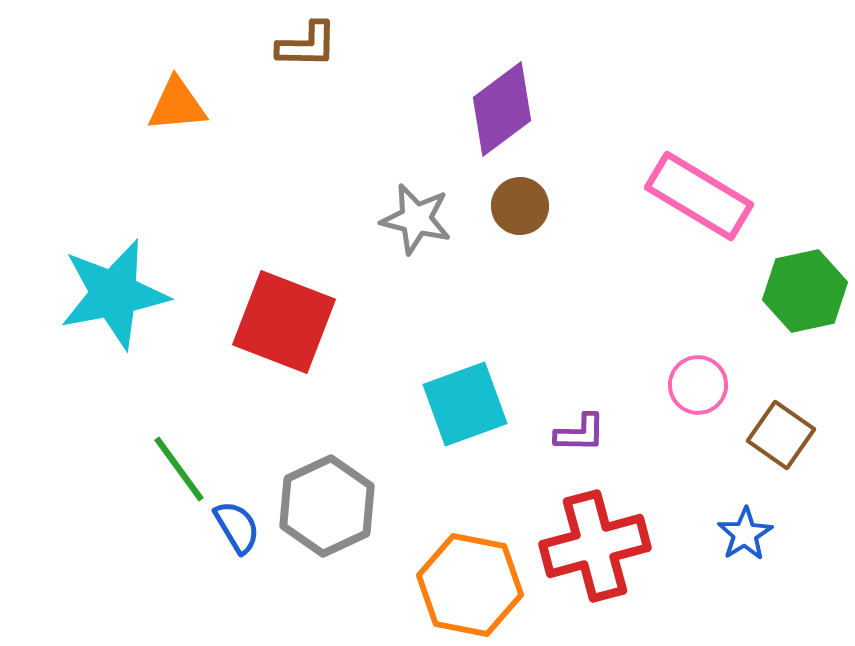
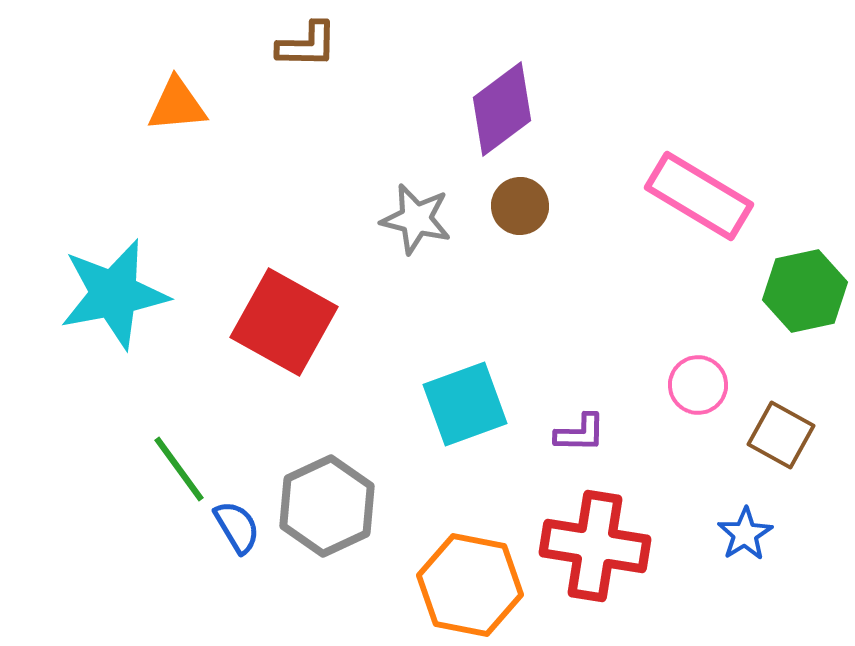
red square: rotated 8 degrees clockwise
brown square: rotated 6 degrees counterclockwise
red cross: rotated 24 degrees clockwise
